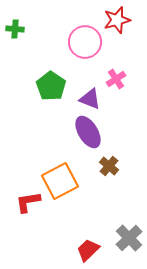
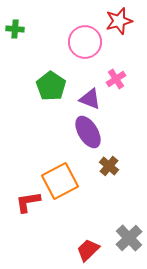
red star: moved 2 px right, 1 px down
